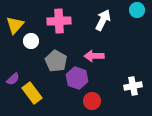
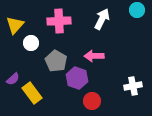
white arrow: moved 1 px left, 1 px up
white circle: moved 2 px down
